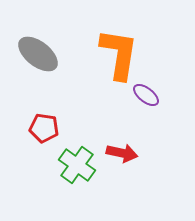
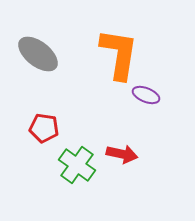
purple ellipse: rotated 16 degrees counterclockwise
red arrow: moved 1 px down
